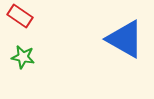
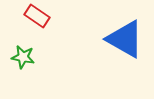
red rectangle: moved 17 px right
